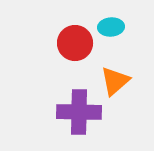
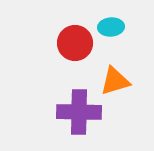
orange triangle: rotated 24 degrees clockwise
